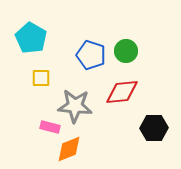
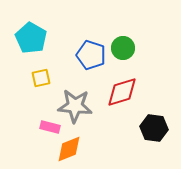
green circle: moved 3 px left, 3 px up
yellow square: rotated 12 degrees counterclockwise
red diamond: rotated 12 degrees counterclockwise
black hexagon: rotated 8 degrees clockwise
